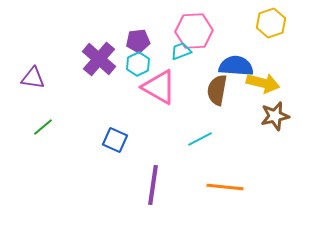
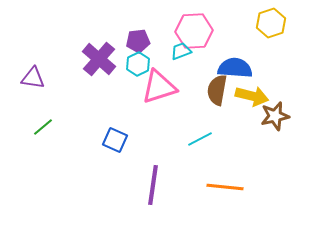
blue semicircle: moved 1 px left, 2 px down
yellow arrow: moved 11 px left, 13 px down
pink triangle: rotated 48 degrees counterclockwise
